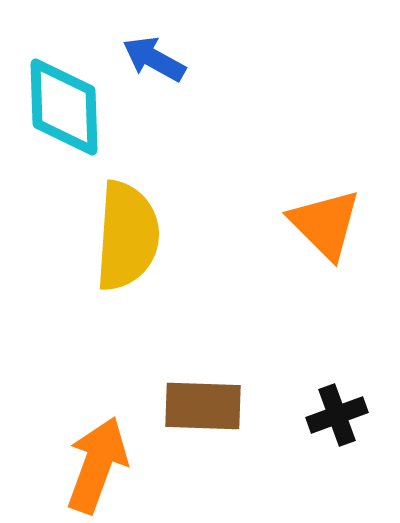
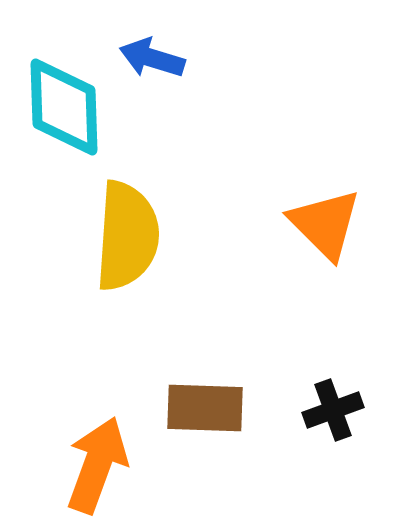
blue arrow: moved 2 px left, 1 px up; rotated 12 degrees counterclockwise
brown rectangle: moved 2 px right, 2 px down
black cross: moved 4 px left, 5 px up
